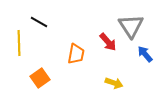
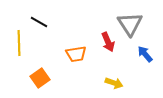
gray triangle: moved 1 px left, 2 px up
red arrow: rotated 18 degrees clockwise
orange trapezoid: rotated 70 degrees clockwise
